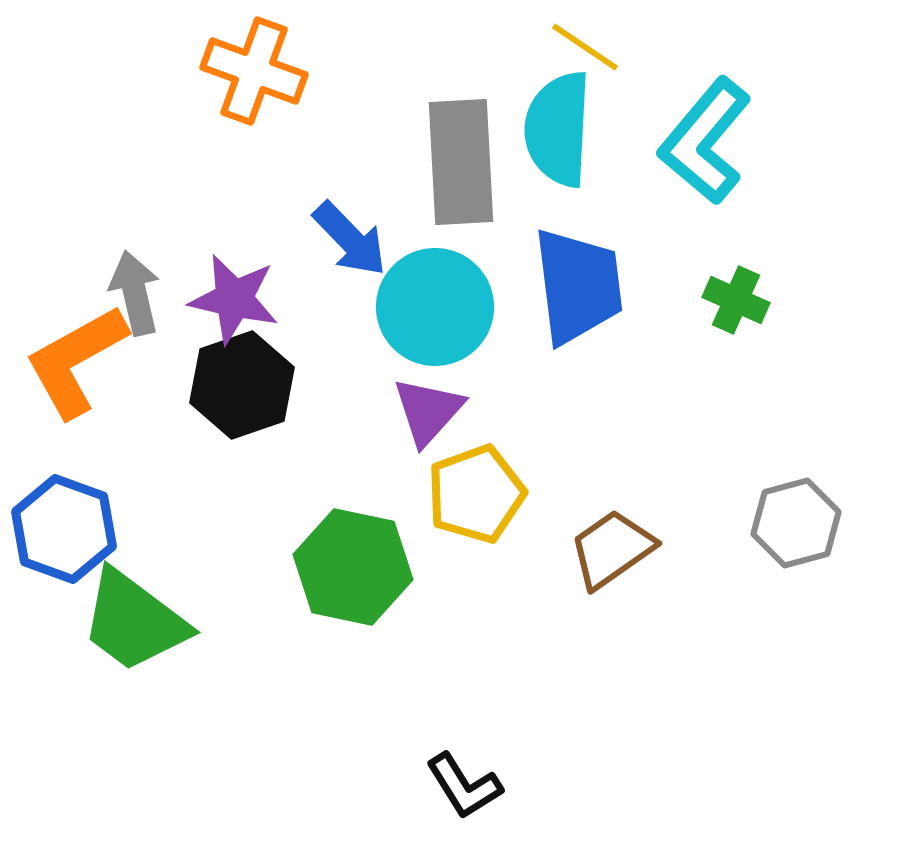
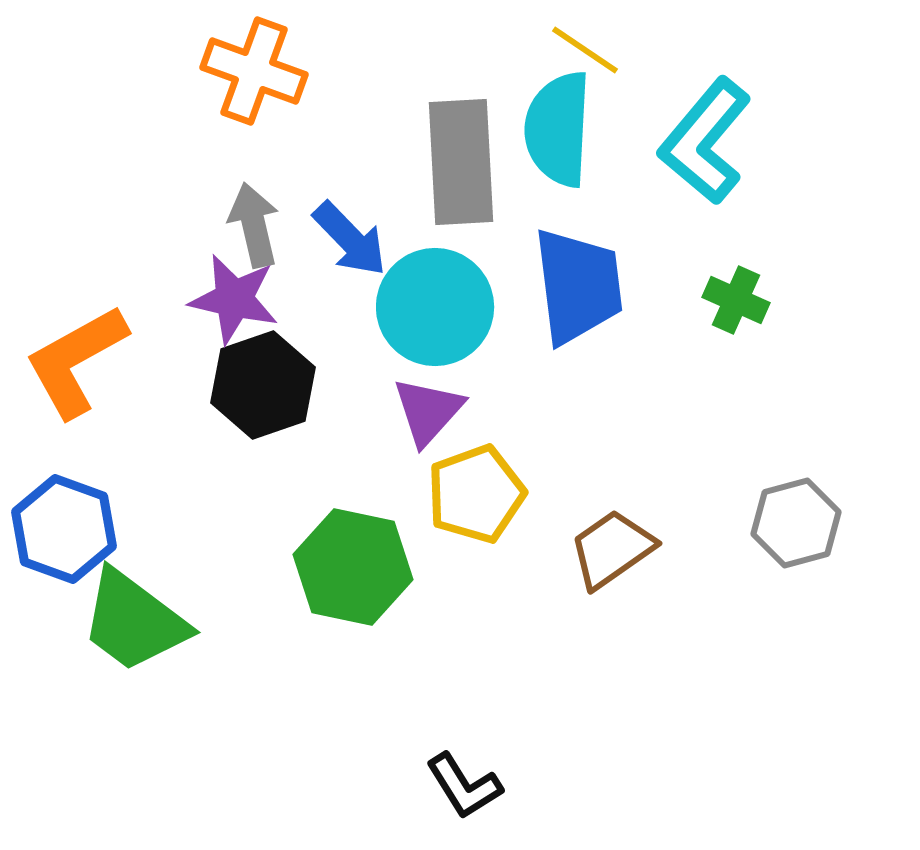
yellow line: moved 3 px down
gray arrow: moved 119 px right, 68 px up
black hexagon: moved 21 px right
